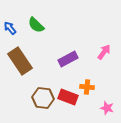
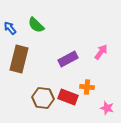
pink arrow: moved 3 px left
brown rectangle: moved 1 px left, 2 px up; rotated 48 degrees clockwise
